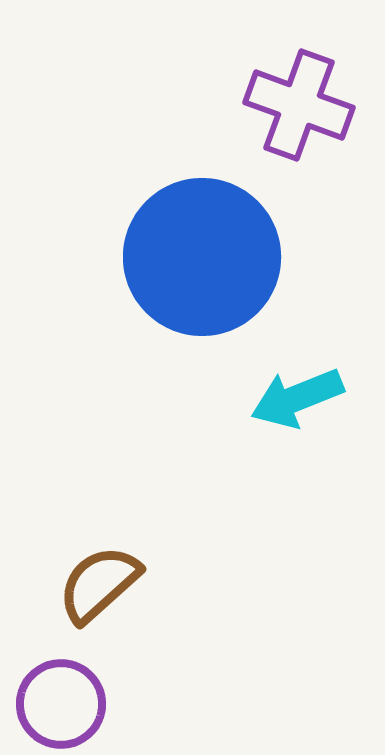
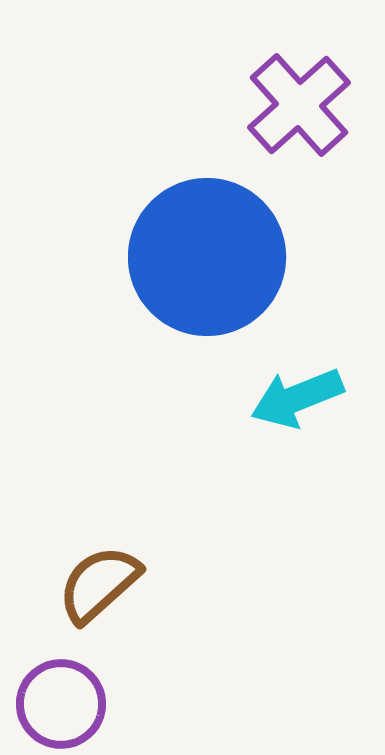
purple cross: rotated 28 degrees clockwise
blue circle: moved 5 px right
